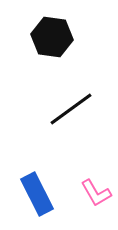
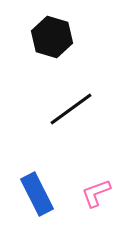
black hexagon: rotated 9 degrees clockwise
pink L-shape: rotated 100 degrees clockwise
